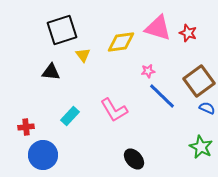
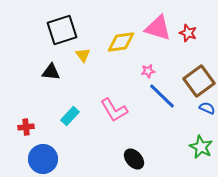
blue circle: moved 4 px down
